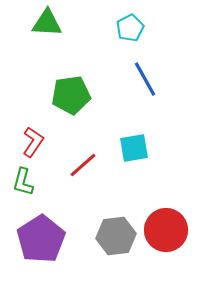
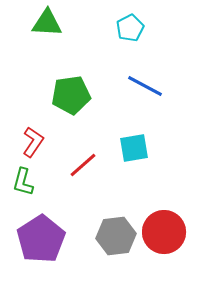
blue line: moved 7 px down; rotated 33 degrees counterclockwise
red circle: moved 2 px left, 2 px down
